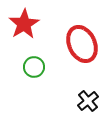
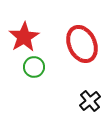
red star: moved 13 px down
black cross: moved 2 px right
